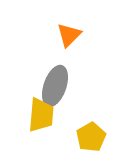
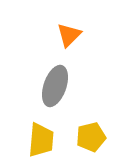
yellow trapezoid: moved 25 px down
yellow pentagon: rotated 16 degrees clockwise
